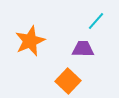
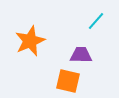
purple trapezoid: moved 2 px left, 6 px down
orange square: rotated 30 degrees counterclockwise
